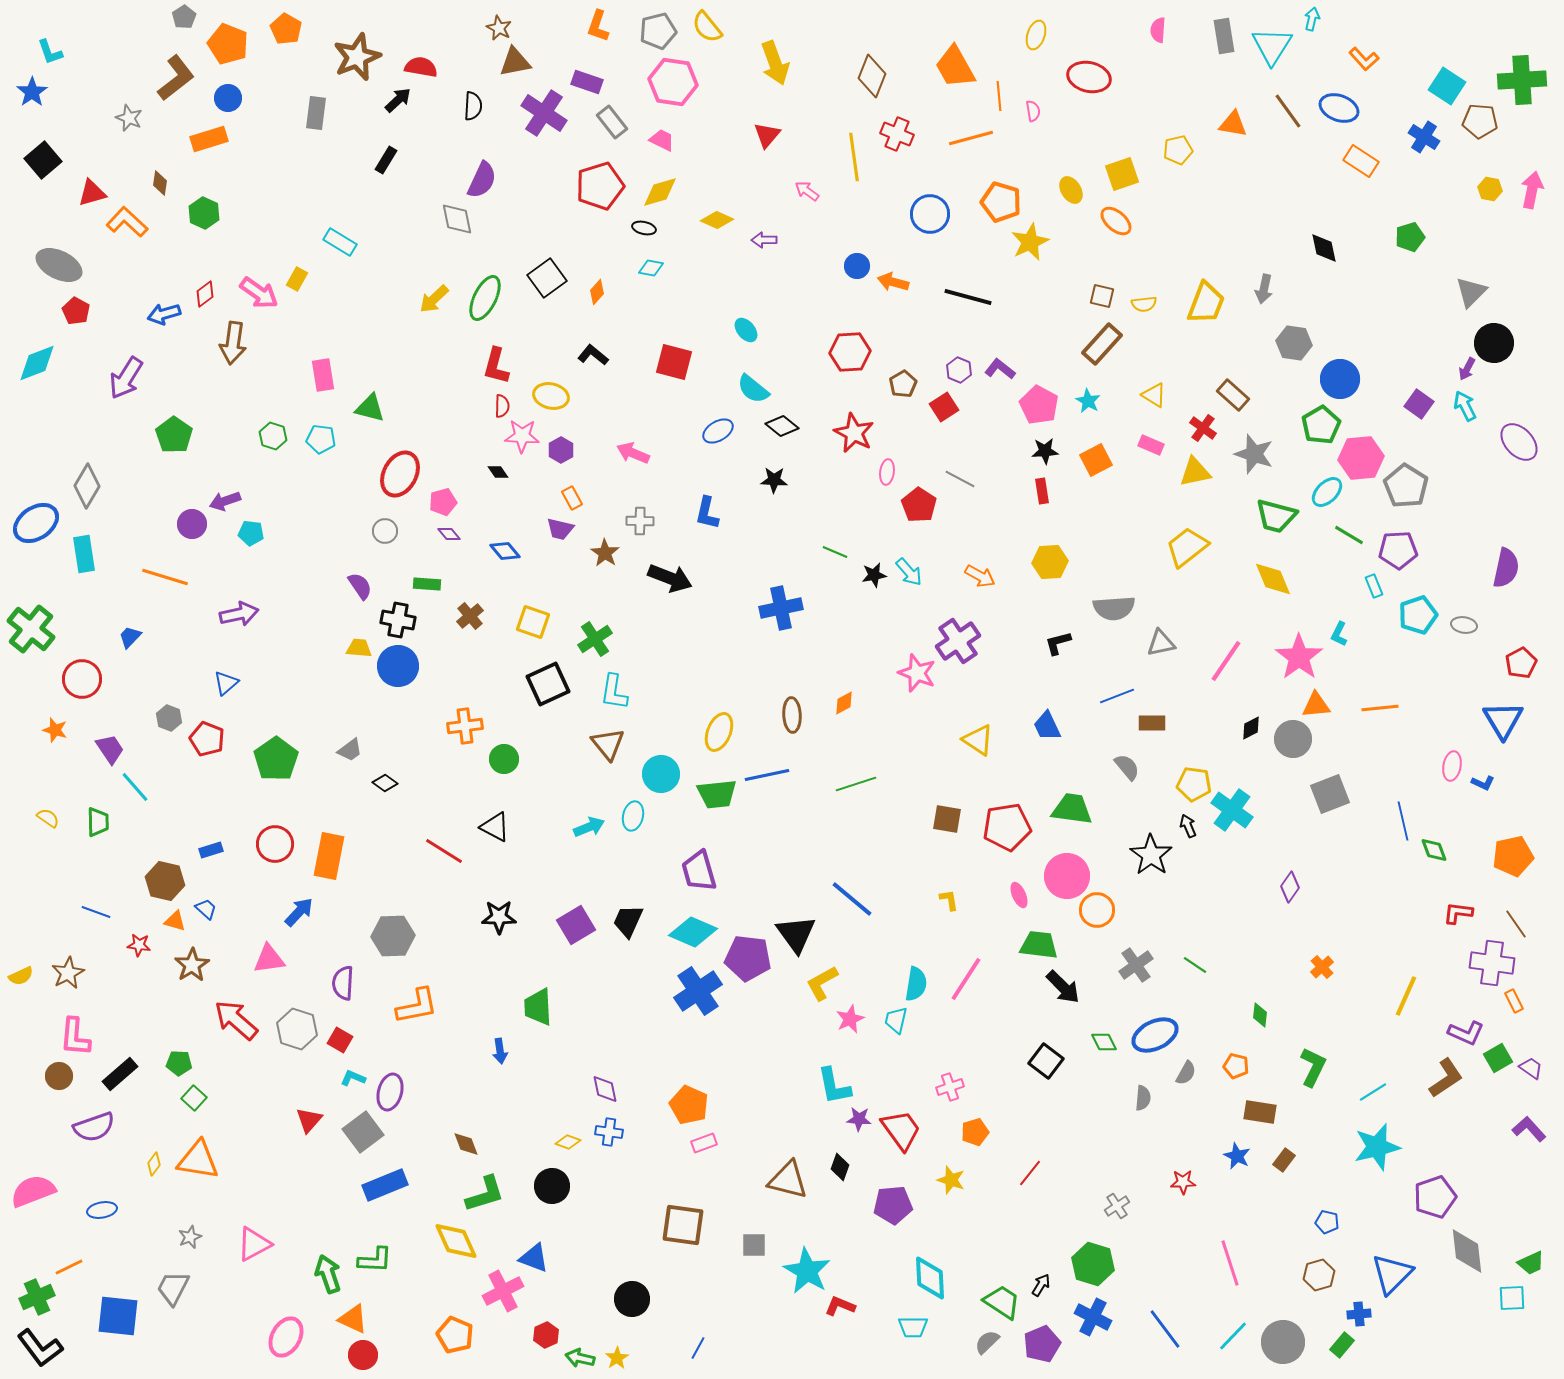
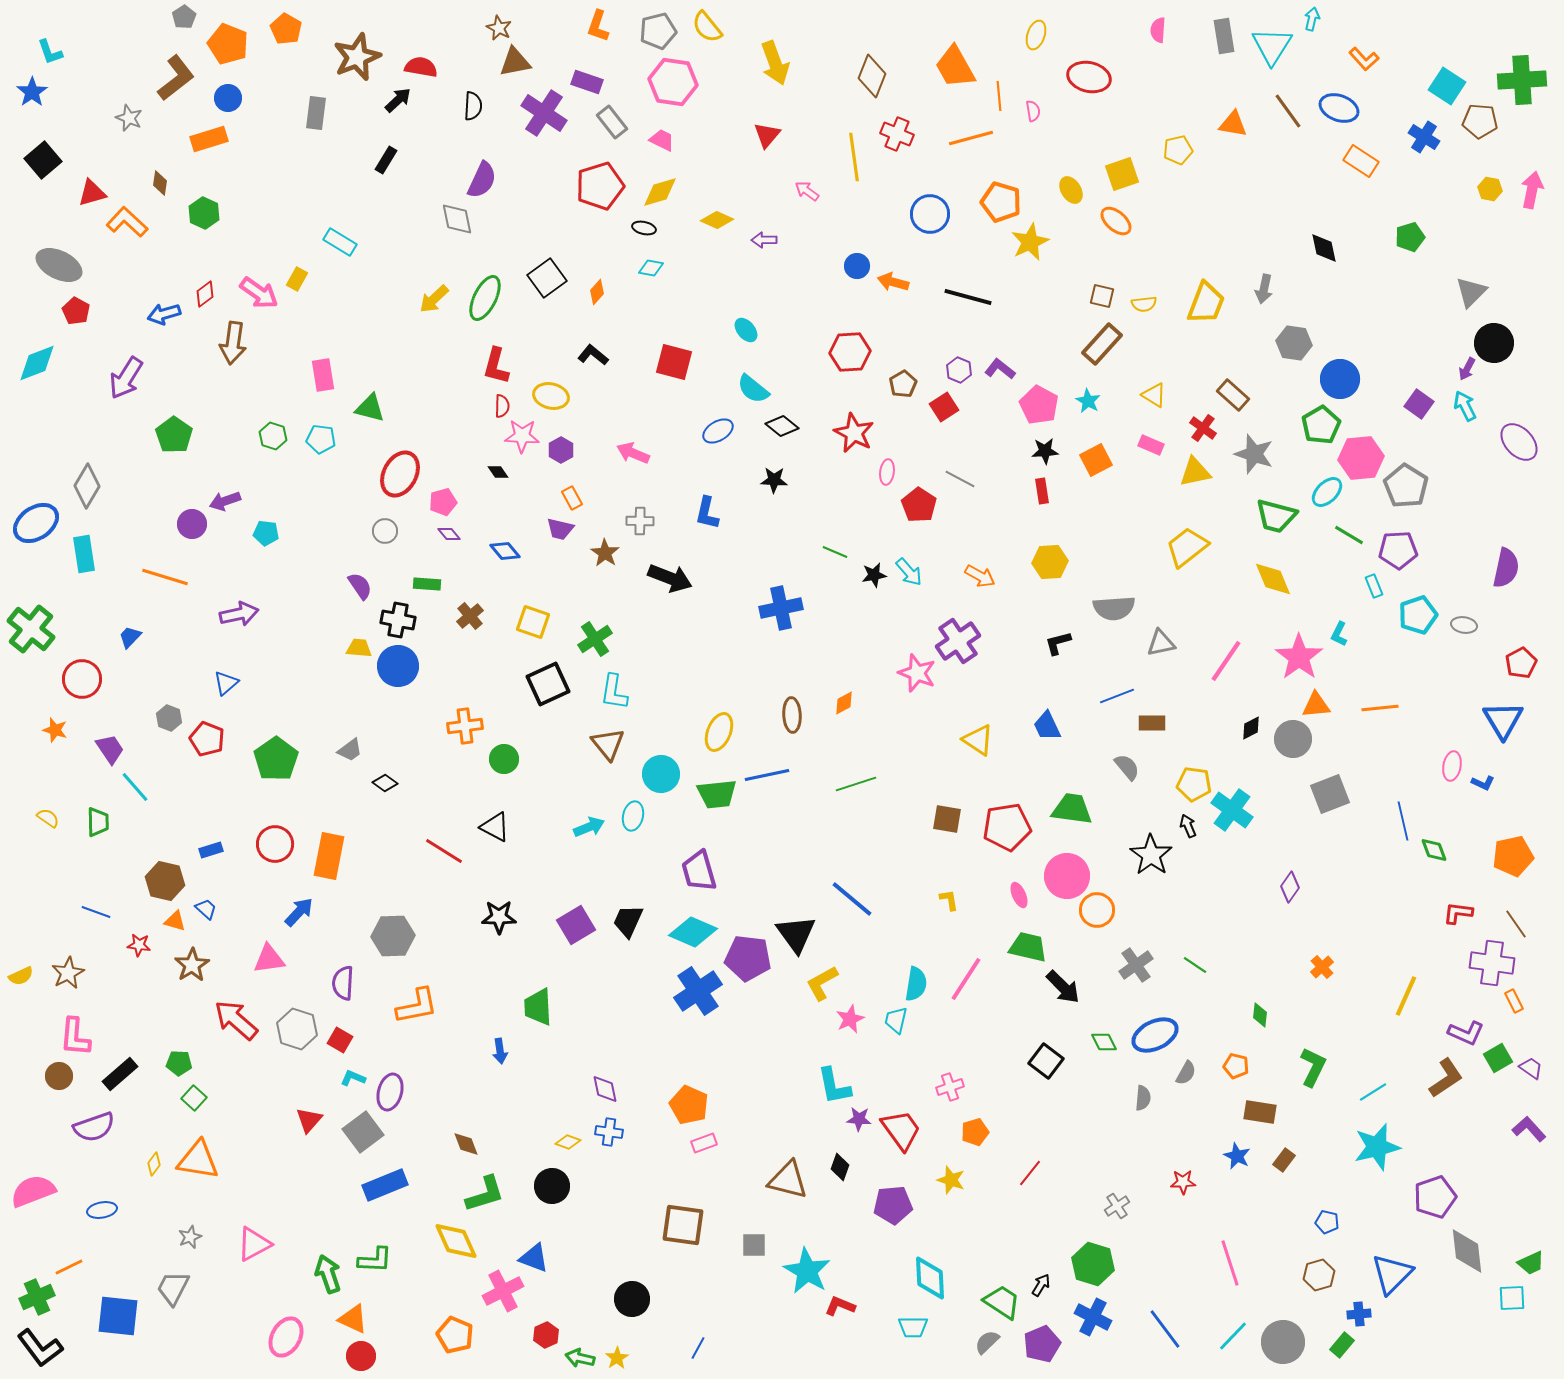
cyan pentagon at (251, 533): moved 15 px right
green trapezoid at (1039, 945): moved 11 px left, 2 px down; rotated 6 degrees clockwise
red circle at (363, 1355): moved 2 px left, 1 px down
